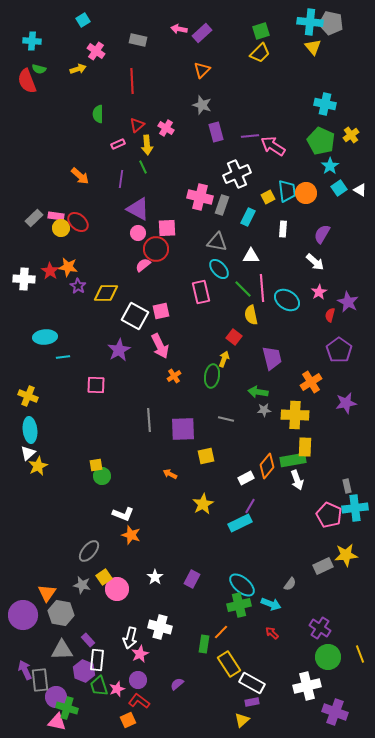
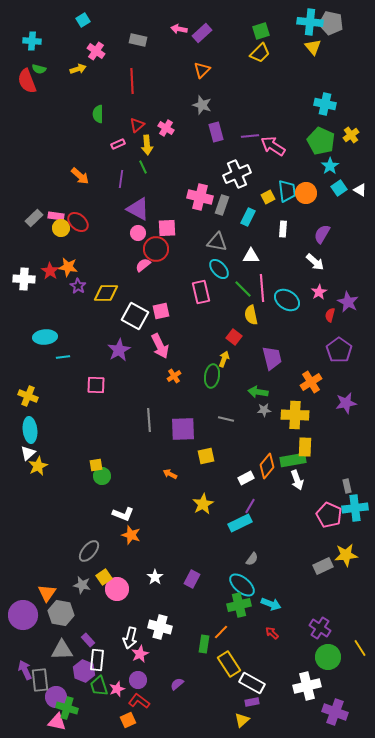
gray semicircle at (290, 584): moved 38 px left, 25 px up
yellow line at (360, 654): moved 6 px up; rotated 12 degrees counterclockwise
